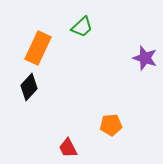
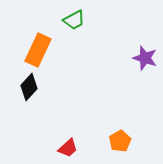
green trapezoid: moved 8 px left, 7 px up; rotated 15 degrees clockwise
orange rectangle: moved 2 px down
orange pentagon: moved 9 px right, 16 px down; rotated 25 degrees counterclockwise
red trapezoid: rotated 105 degrees counterclockwise
